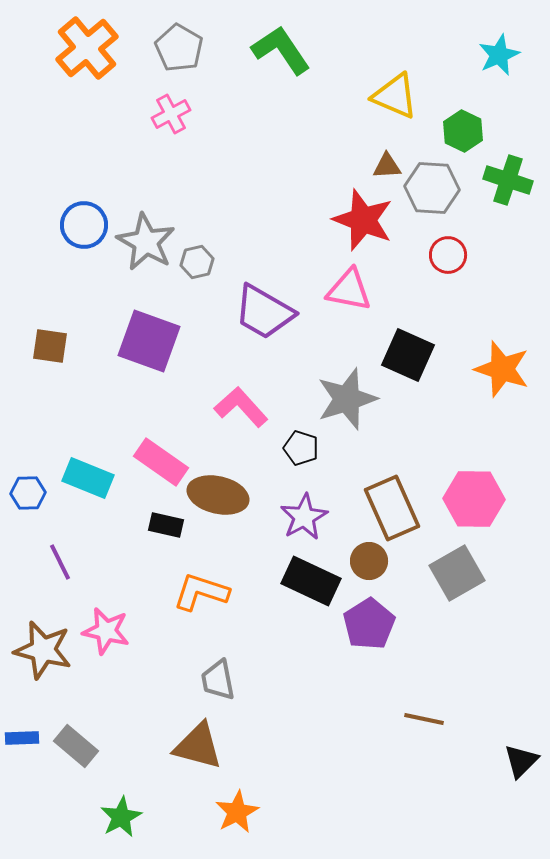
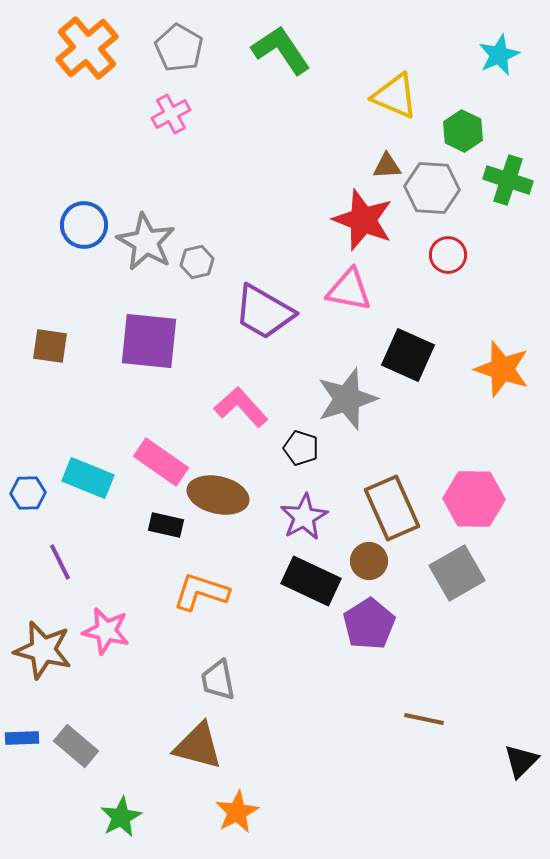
purple square at (149, 341): rotated 14 degrees counterclockwise
